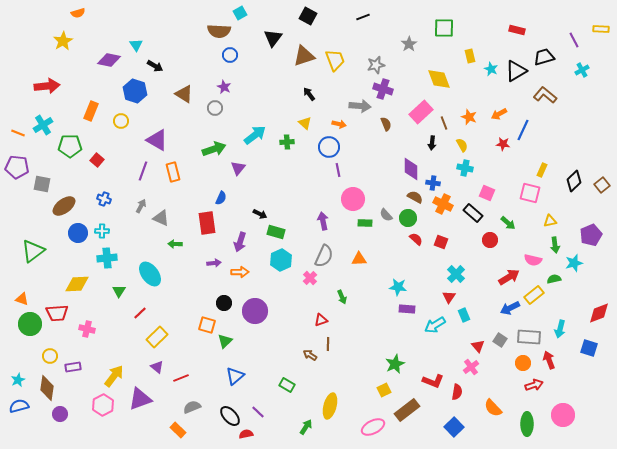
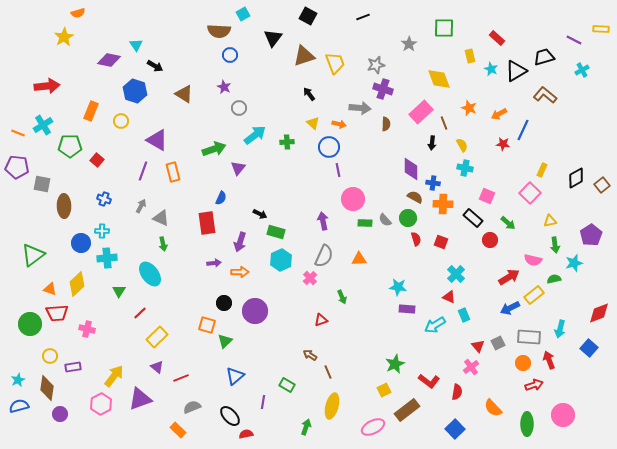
cyan square at (240, 13): moved 3 px right, 1 px down
red rectangle at (517, 30): moved 20 px left, 8 px down; rotated 28 degrees clockwise
purple line at (574, 40): rotated 35 degrees counterclockwise
yellow star at (63, 41): moved 1 px right, 4 px up
yellow trapezoid at (335, 60): moved 3 px down
gray arrow at (360, 106): moved 2 px down
gray circle at (215, 108): moved 24 px right
orange star at (469, 117): moved 9 px up
yellow triangle at (305, 123): moved 8 px right
brown semicircle at (386, 124): rotated 24 degrees clockwise
black diamond at (574, 181): moved 2 px right, 3 px up; rotated 15 degrees clockwise
pink square at (487, 193): moved 3 px down
pink square at (530, 193): rotated 30 degrees clockwise
orange cross at (443, 204): rotated 24 degrees counterclockwise
brown ellipse at (64, 206): rotated 55 degrees counterclockwise
black rectangle at (473, 213): moved 5 px down
gray semicircle at (386, 215): moved 1 px left, 5 px down
blue circle at (78, 233): moved 3 px right, 10 px down
purple pentagon at (591, 235): rotated 10 degrees counterclockwise
red semicircle at (416, 239): rotated 32 degrees clockwise
green arrow at (175, 244): moved 12 px left; rotated 104 degrees counterclockwise
green triangle at (33, 251): moved 4 px down
yellow diamond at (77, 284): rotated 40 degrees counterclockwise
red triangle at (449, 297): rotated 40 degrees counterclockwise
orange triangle at (22, 299): moved 28 px right, 10 px up
gray square at (500, 340): moved 2 px left, 3 px down; rotated 32 degrees clockwise
brown line at (328, 344): moved 28 px down; rotated 24 degrees counterclockwise
blue square at (589, 348): rotated 24 degrees clockwise
red L-shape at (433, 381): moved 4 px left; rotated 15 degrees clockwise
pink hexagon at (103, 405): moved 2 px left, 1 px up
yellow ellipse at (330, 406): moved 2 px right
purple line at (258, 412): moved 5 px right, 10 px up; rotated 56 degrees clockwise
green arrow at (306, 427): rotated 14 degrees counterclockwise
blue square at (454, 427): moved 1 px right, 2 px down
